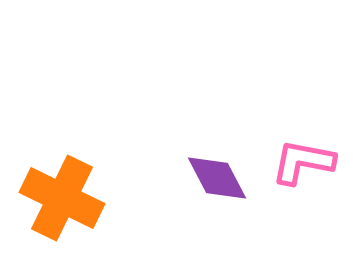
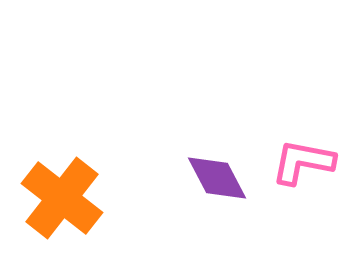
orange cross: rotated 12 degrees clockwise
